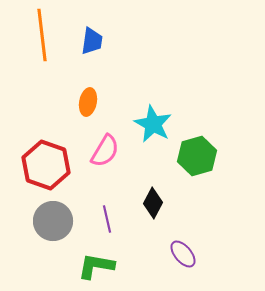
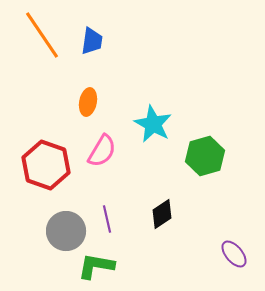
orange line: rotated 27 degrees counterclockwise
pink semicircle: moved 3 px left
green hexagon: moved 8 px right
black diamond: moved 9 px right, 11 px down; rotated 28 degrees clockwise
gray circle: moved 13 px right, 10 px down
purple ellipse: moved 51 px right
